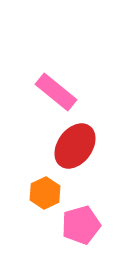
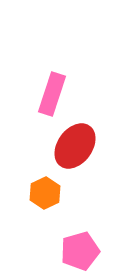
pink rectangle: moved 4 px left, 2 px down; rotated 69 degrees clockwise
pink pentagon: moved 1 px left, 26 px down
